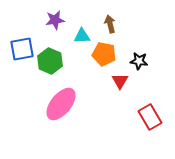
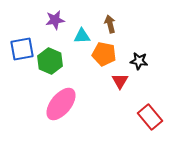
red rectangle: rotated 10 degrees counterclockwise
